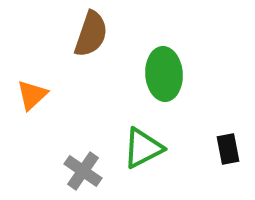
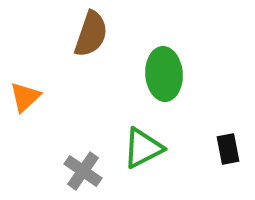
orange triangle: moved 7 px left, 2 px down
